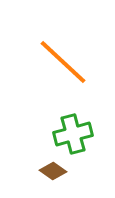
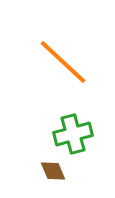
brown diamond: rotated 32 degrees clockwise
